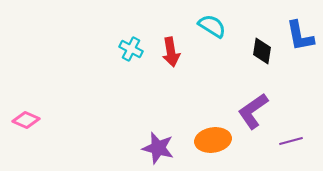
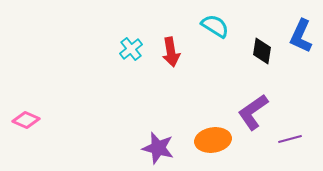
cyan semicircle: moved 3 px right
blue L-shape: moved 1 px right; rotated 36 degrees clockwise
cyan cross: rotated 25 degrees clockwise
purple L-shape: moved 1 px down
purple line: moved 1 px left, 2 px up
